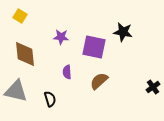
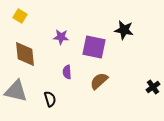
black star: moved 1 px right, 2 px up
